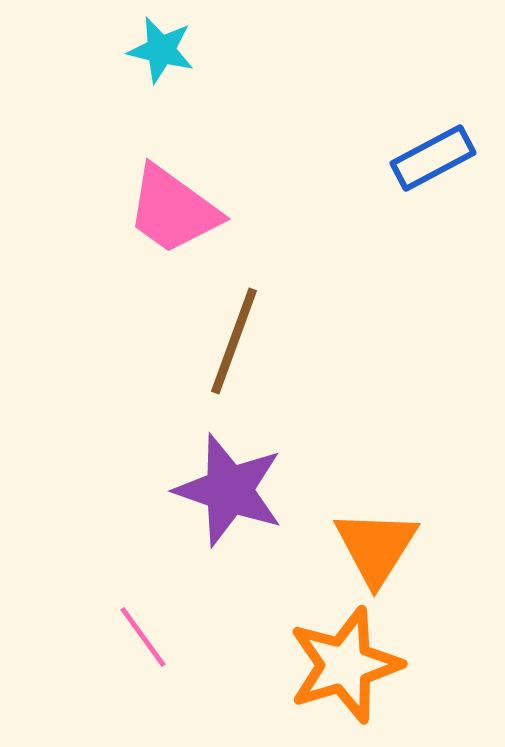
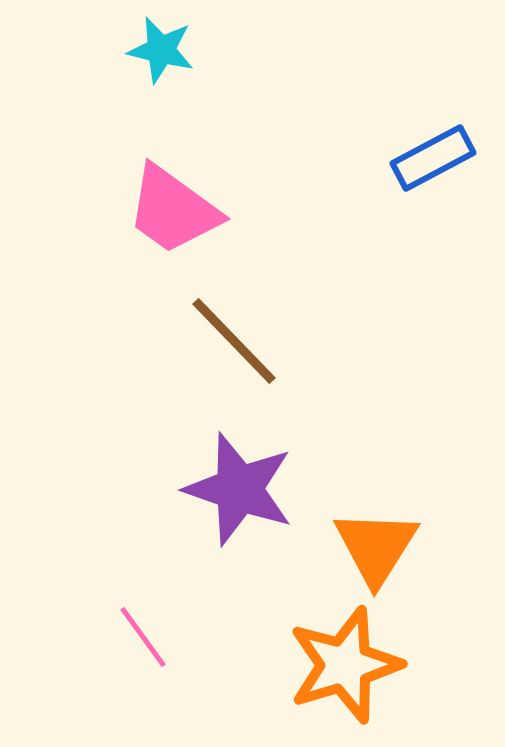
brown line: rotated 64 degrees counterclockwise
purple star: moved 10 px right, 1 px up
